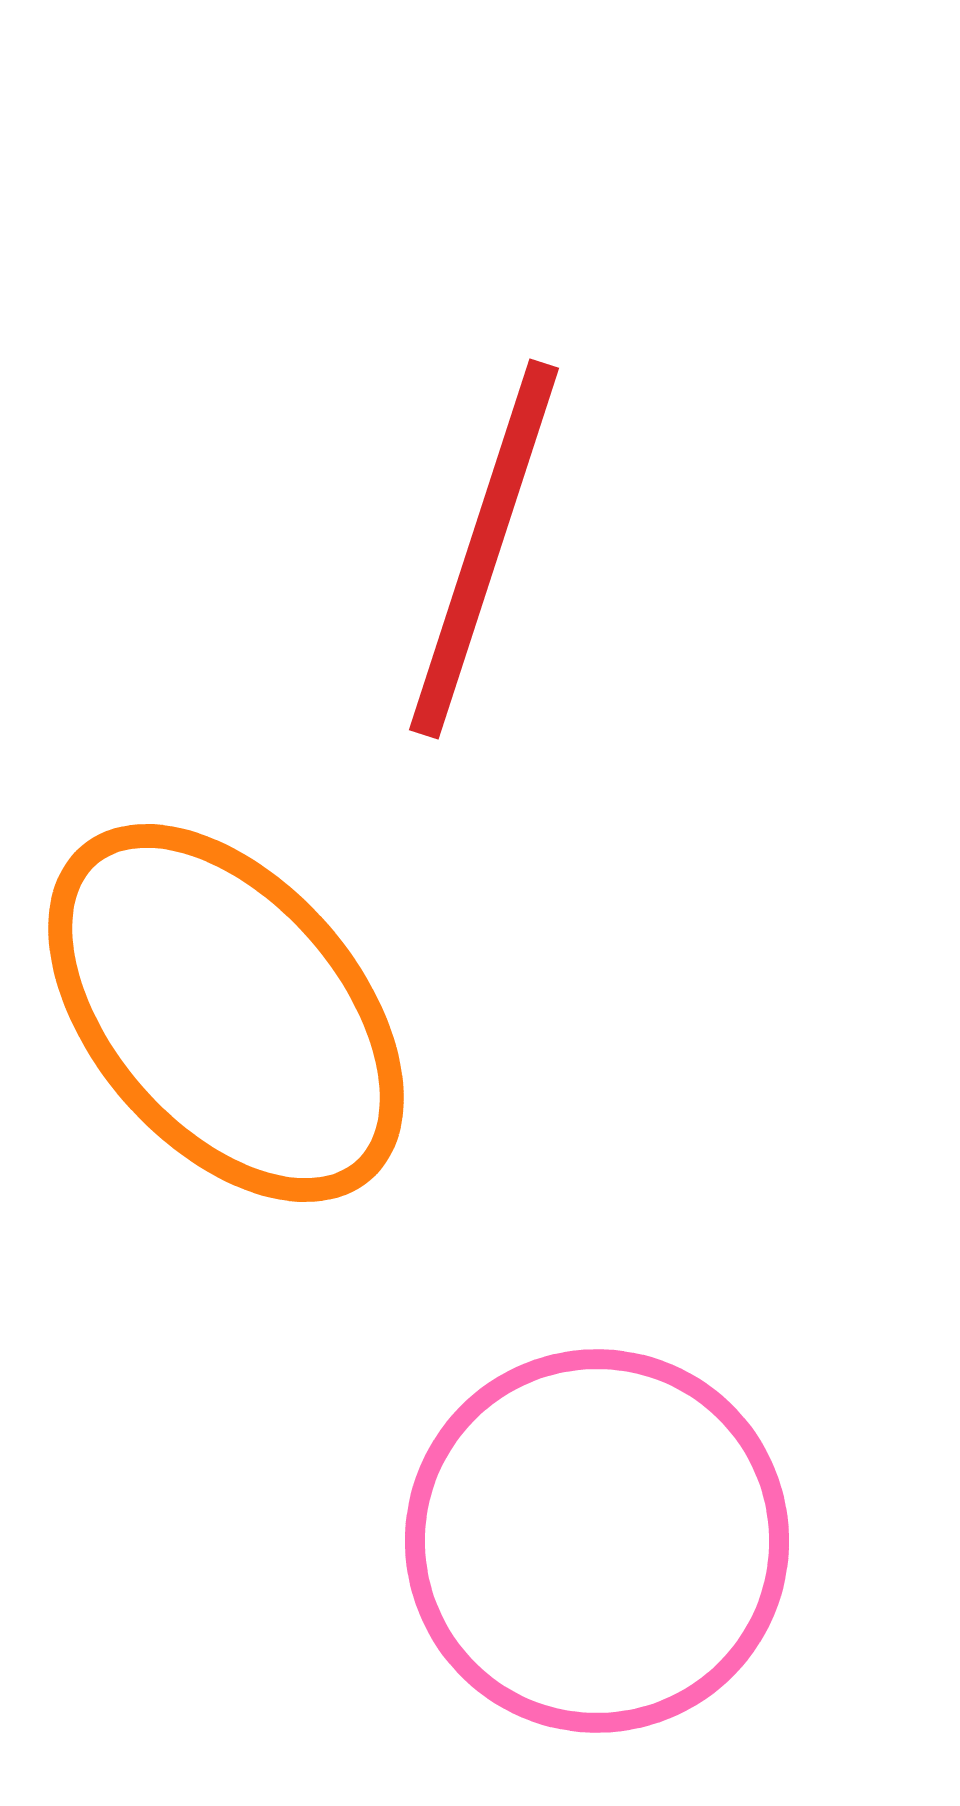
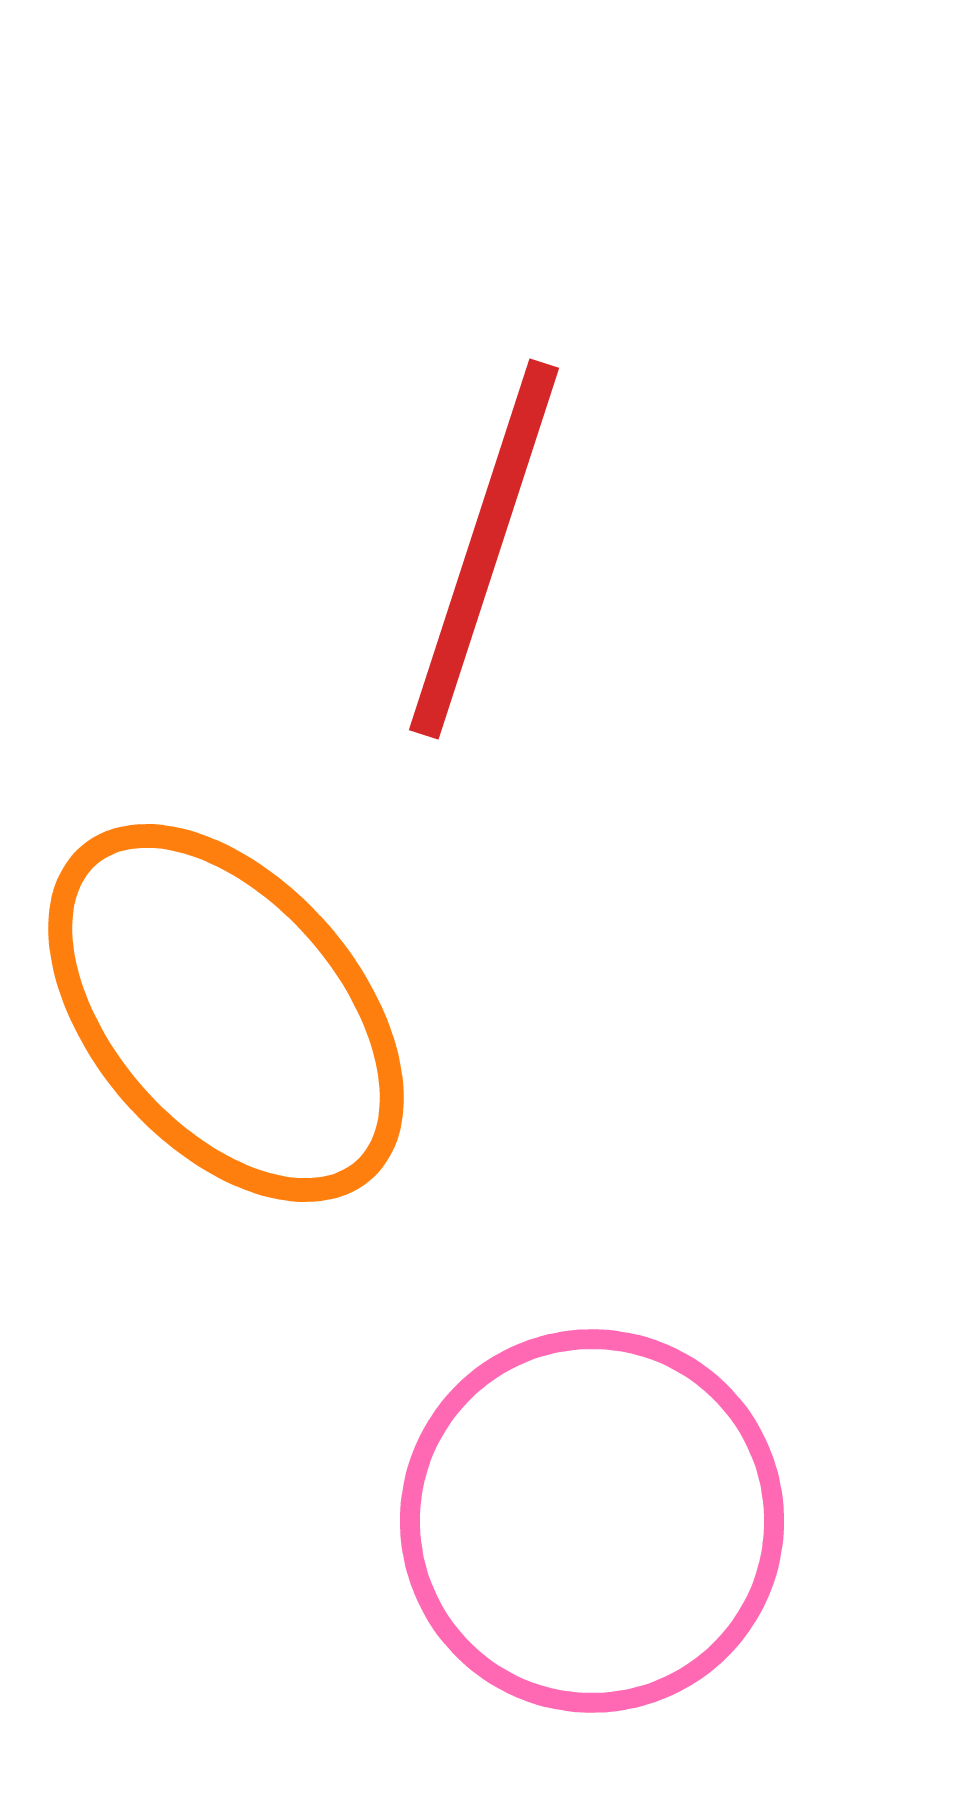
pink circle: moved 5 px left, 20 px up
